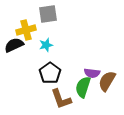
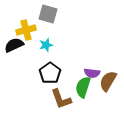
gray square: rotated 24 degrees clockwise
brown semicircle: moved 1 px right
